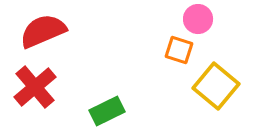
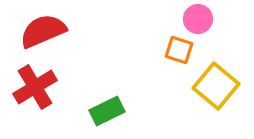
red cross: rotated 9 degrees clockwise
